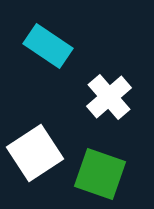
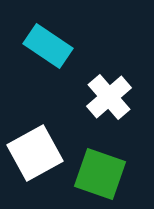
white square: rotated 4 degrees clockwise
